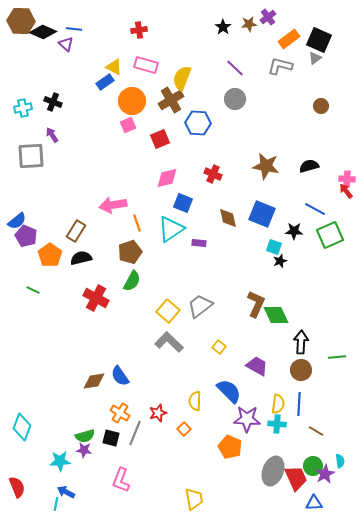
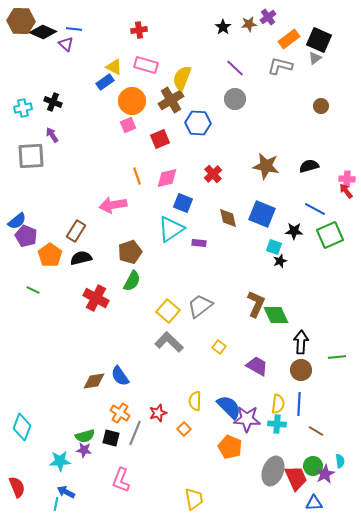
red cross at (213, 174): rotated 24 degrees clockwise
orange line at (137, 223): moved 47 px up
blue semicircle at (229, 391): moved 16 px down
